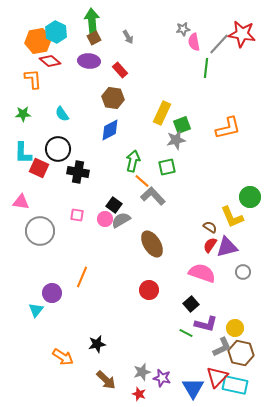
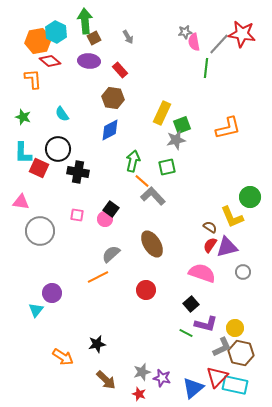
green arrow at (92, 21): moved 7 px left
gray star at (183, 29): moved 2 px right, 3 px down
green star at (23, 114): moved 3 px down; rotated 21 degrees clockwise
black square at (114, 205): moved 3 px left, 4 px down
gray semicircle at (121, 220): moved 10 px left, 34 px down; rotated 12 degrees counterclockwise
orange line at (82, 277): moved 16 px right; rotated 40 degrees clockwise
red circle at (149, 290): moved 3 px left
blue triangle at (193, 388): rotated 20 degrees clockwise
